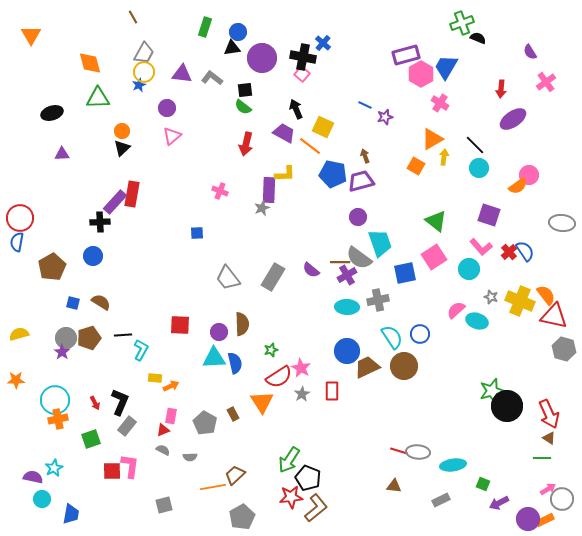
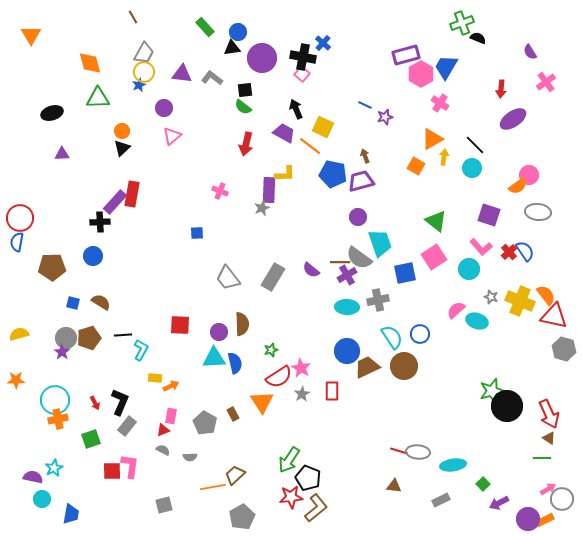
green rectangle at (205, 27): rotated 60 degrees counterclockwise
purple circle at (167, 108): moved 3 px left
cyan circle at (479, 168): moved 7 px left
gray ellipse at (562, 223): moved 24 px left, 11 px up
brown pentagon at (52, 267): rotated 28 degrees clockwise
green square at (483, 484): rotated 24 degrees clockwise
